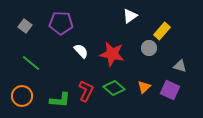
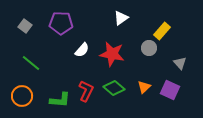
white triangle: moved 9 px left, 2 px down
white semicircle: moved 1 px right, 1 px up; rotated 84 degrees clockwise
gray triangle: moved 3 px up; rotated 32 degrees clockwise
